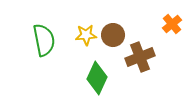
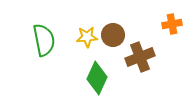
orange cross: rotated 30 degrees clockwise
yellow star: moved 1 px right, 2 px down
